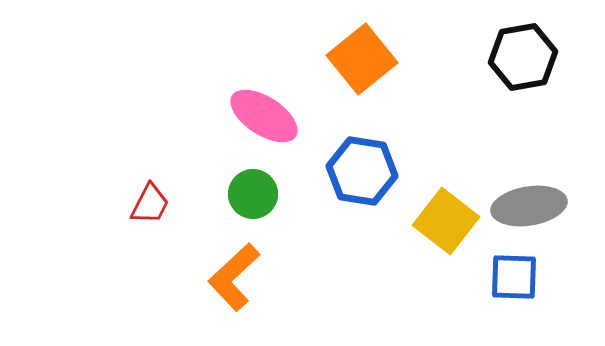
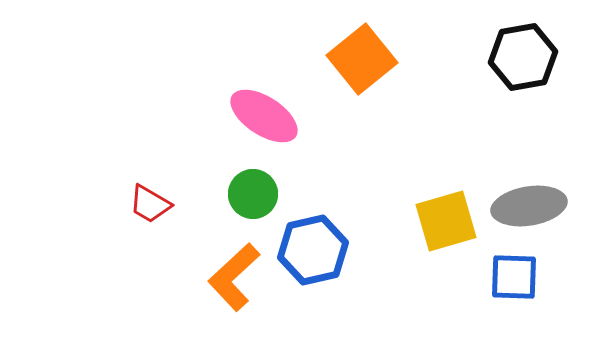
blue hexagon: moved 49 px left, 79 px down; rotated 22 degrees counterclockwise
red trapezoid: rotated 93 degrees clockwise
yellow square: rotated 36 degrees clockwise
